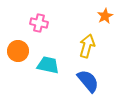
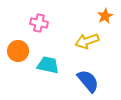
yellow arrow: moved 5 px up; rotated 125 degrees counterclockwise
